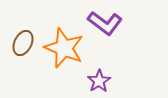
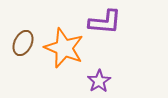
purple L-shape: moved 1 px up; rotated 32 degrees counterclockwise
